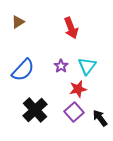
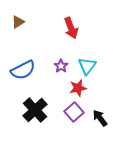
blue semicircle: rotated 20 degrees clockwise
red star: moved 1 px up
